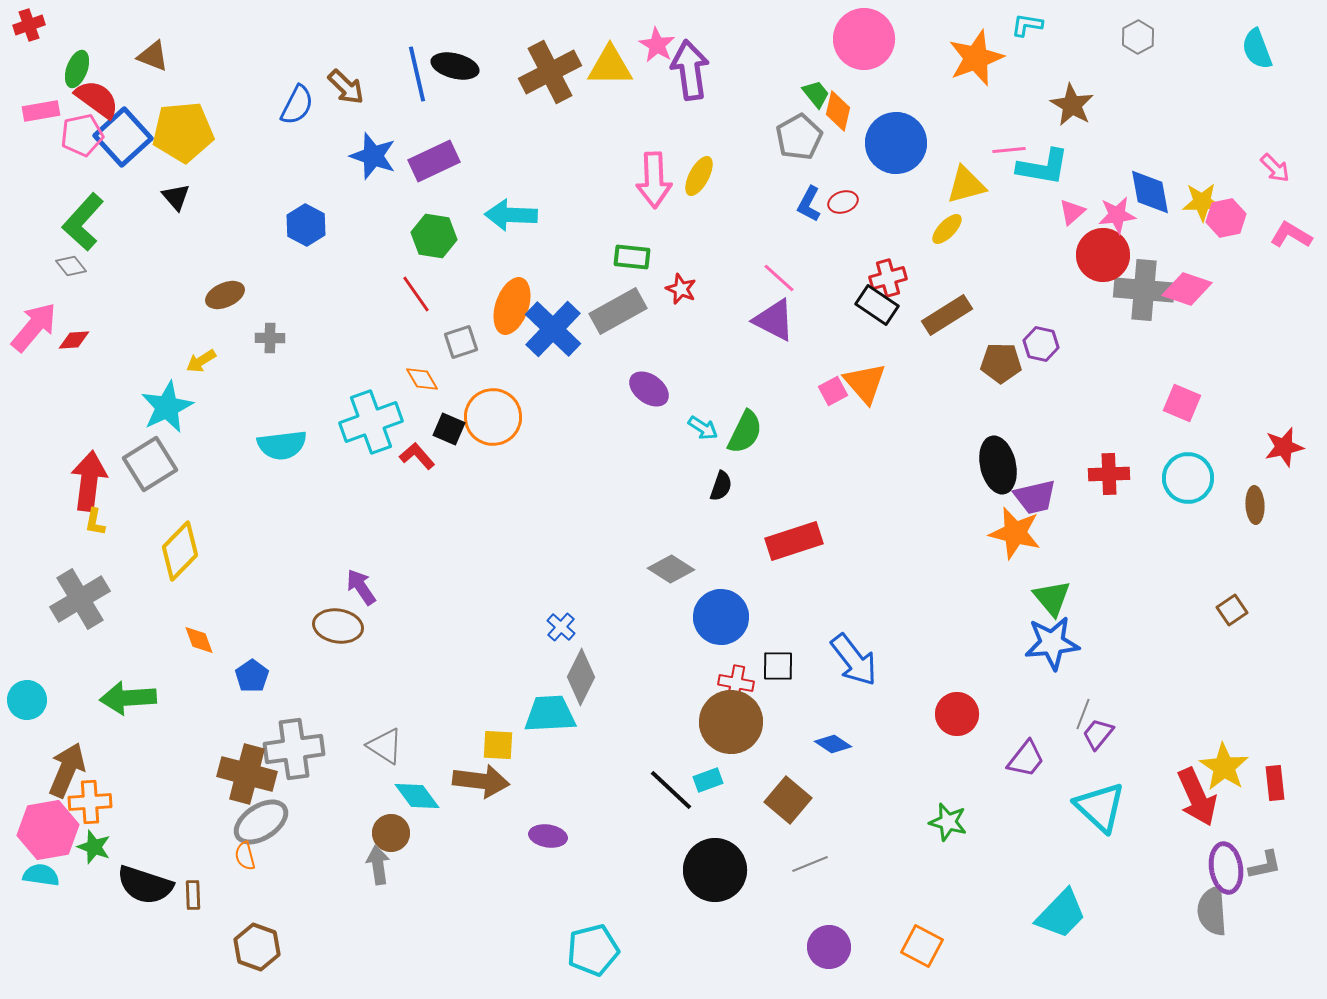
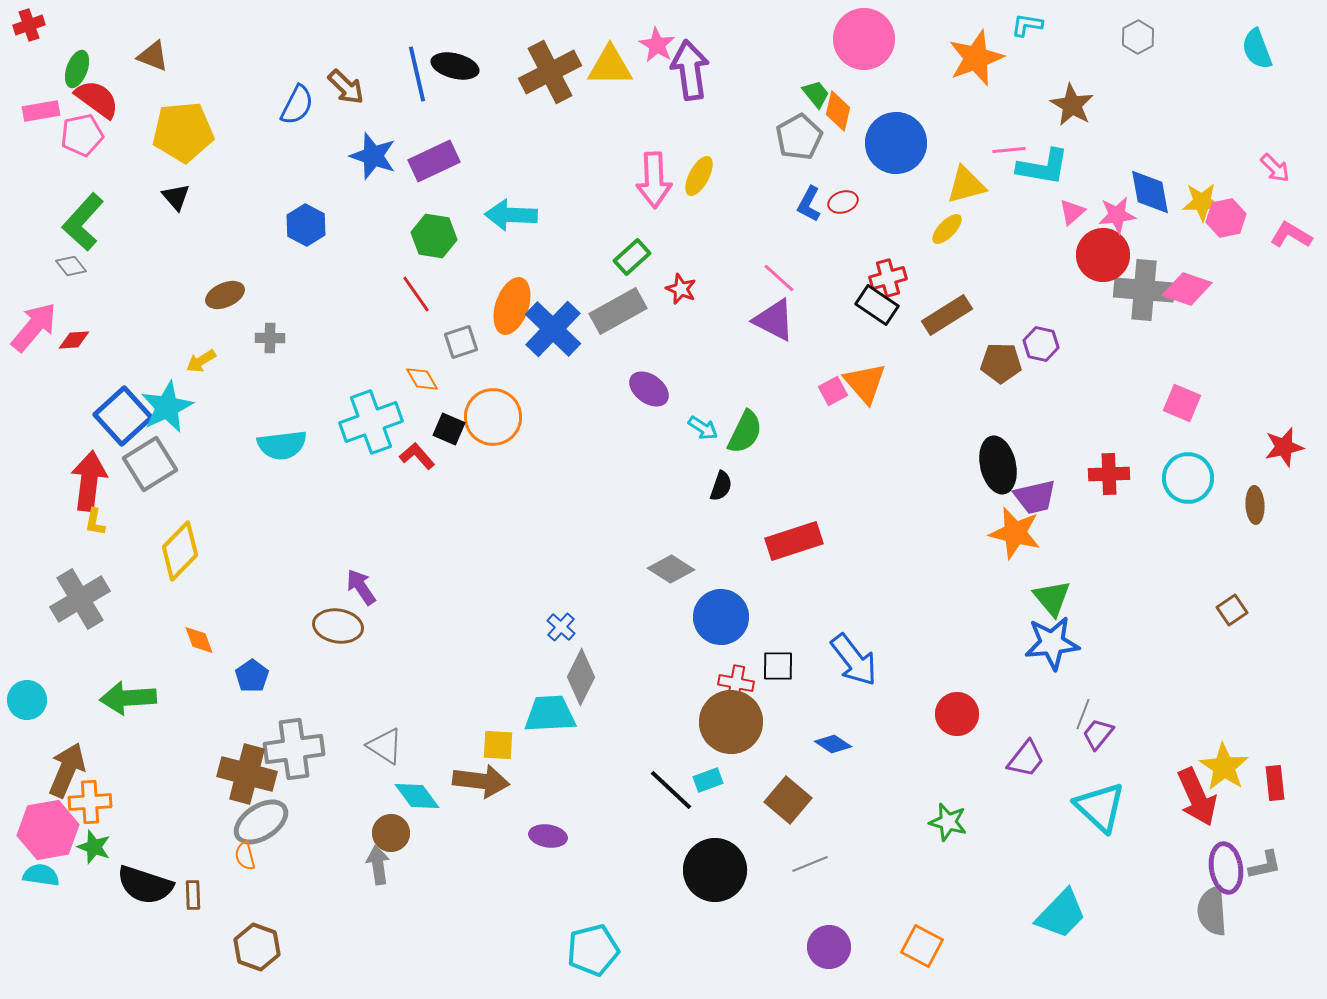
blue square at (123, 137): moved 279 px down
green rectangle at (632, 257): rotated 48 degrees counterclockwise
